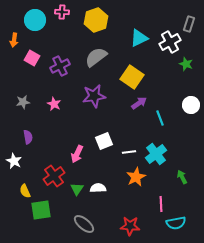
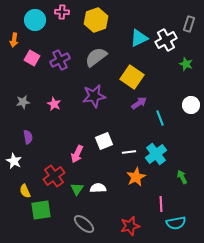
white cross: moved 4 px left, 2 px up
purple cross: moved 6 px up
red star: rotated 18 degrees counterclockwise
